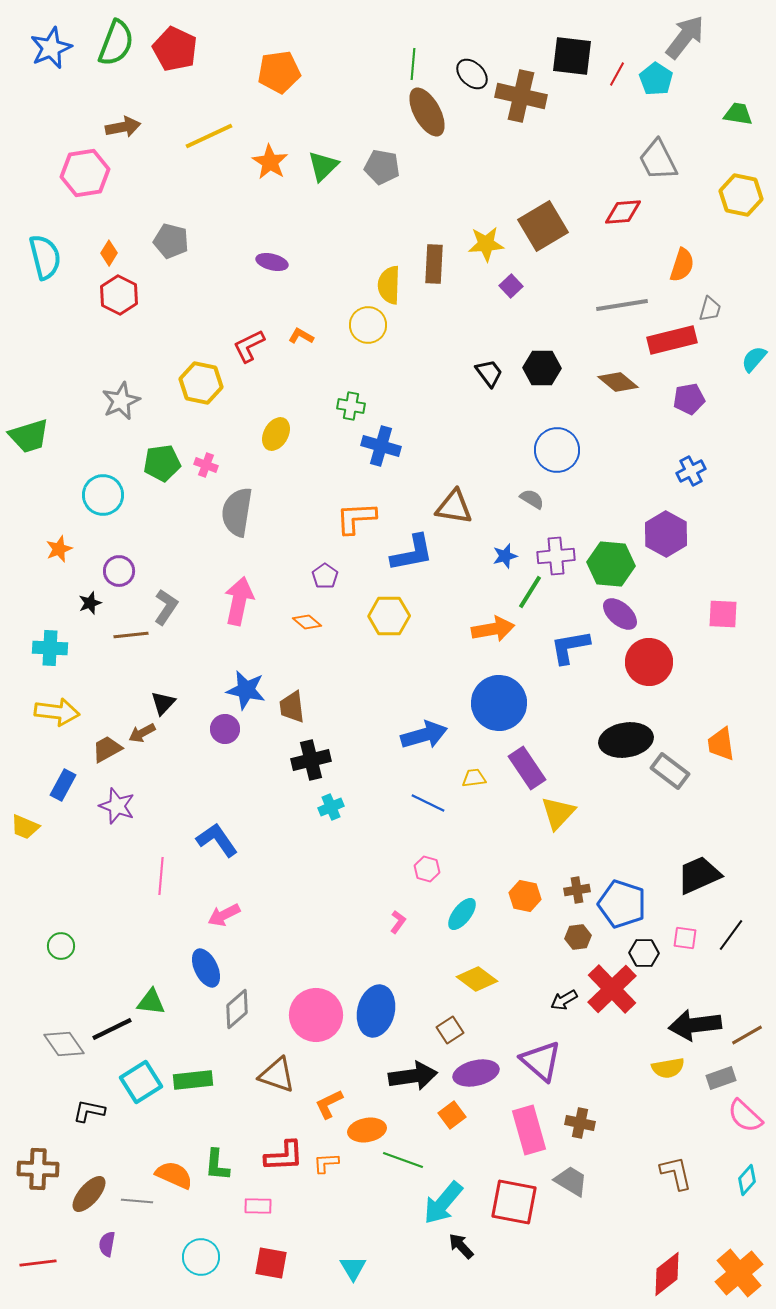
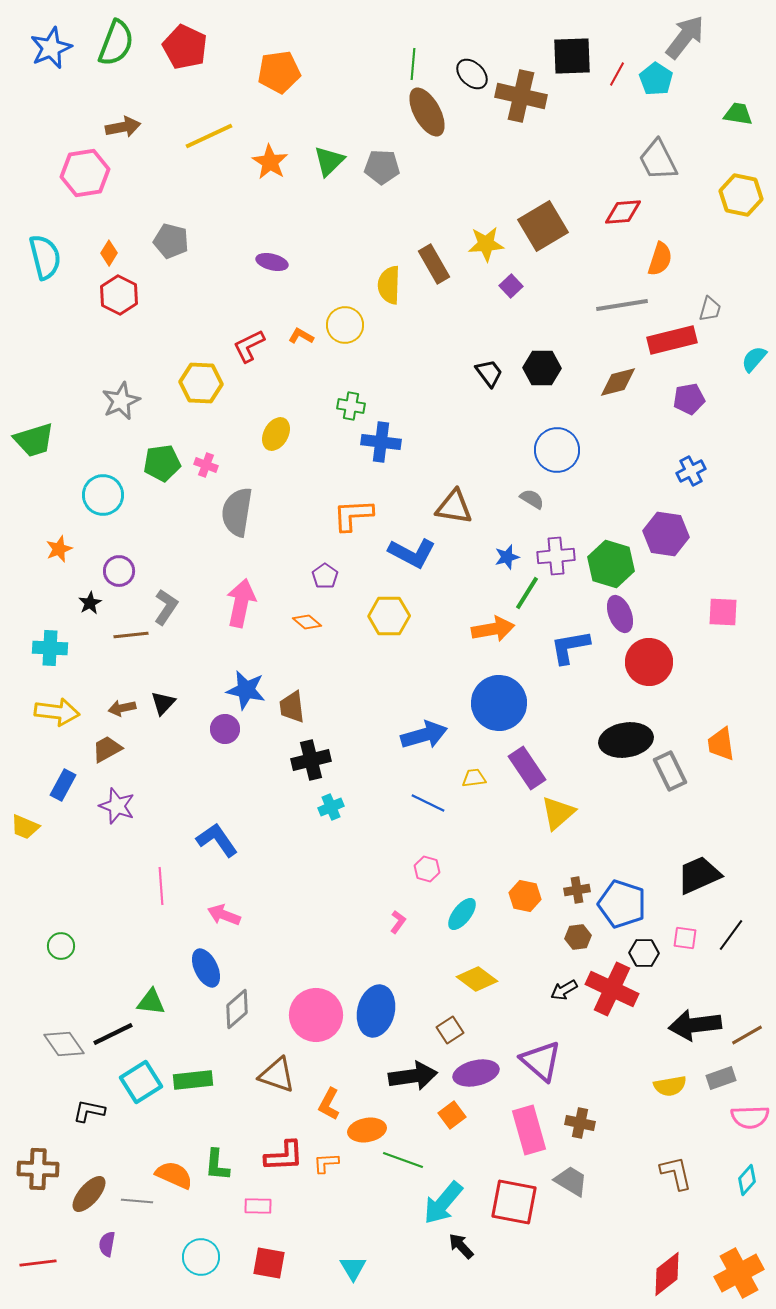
red pentagon at (175, 49): moved 10 px right, 2 px up
black square at (572, 56): rotated 9 degrees counterclockwise
green triangle at (323, 166): moved 6 px right, 5 px up
gray pentagon at (382, 167): rotated 8 degrees counterclockwise
brown rectangle at (434, 264): rotated 33 degrees counterclockwise
orange semicircle at (682, 265): moved 22 px left, 6 px up
yellow circle at (368, 325): moved 23 px left
brown diamond at (618, 382): rotated 54 degrees counterclockwise
yellow hexagon at (201, 383): rotated 9 degrees counterclockwise
green trapezoid at (29, 436): moved 5 px right, 4 px down
blue cross at (381, 446): moved 4 px up; rotated 9 degrees counterclockwise
orange L-shape at (356, 518): moved 3 px left, 3 px up
purple hexagon at (666, 534): rotated 21 degrees counterclockwise
blue L-shape at (412, 553): rotated 39 degrees clockwise
blue star at (505, 556): moved 2 px right, 1 px down
green hexagon at (611, 564): rotated 12 degrees clockwise
green line at (530, 592): moved 3 px left, 1 px down
pink arrow at (239, 601): moved 2 px right, 2 px down
black star at (90, 603): rotated 10 degrees counterclockwise
purple ellipse at (620, 614): rotated 27 degrees clockwise
pink square at (723, 614): moved 2 px up
brown arrow at (142, 733): moved 20 px left, 25 px up; rotated 16 degrees clockwise
gray rectangle at (670, 771): rotated 27 degrees clockwise
yellow triangle at (558, 813): rotated 6 degrees clockwise
pink line at (161, 876): moved 10 px down; rotated 9 degrees counterclockwise
pink arrow at (224, 915): rotated 48 degrees clockwise
red cross at (612, 989): rotated 21 degrees counterclockwise
black arrow at (564, 1000): moved 10 px up
black line at (112, 1029): moved 1 px right, 5 px down
yellow semicircle at (668, 1068): moved 2 px right, 18 px down
orange L-shape at (329, 1104): rotated 36 degrees counterclockwise
pink semicircle at (745, 1116): moved 5 px right, 1 px down; rotated 45 degrees counterclockwise
red square at (271, 1263): moved 2 px left
orange cross at (739, 1273): rotated 12 degrees clockwise
